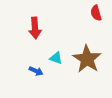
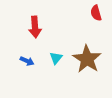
red arrow: moved 1 px up
cyan triangle: rotated 48 degrees clockwise
blue arrow: moved 9 px left, 10 px up
